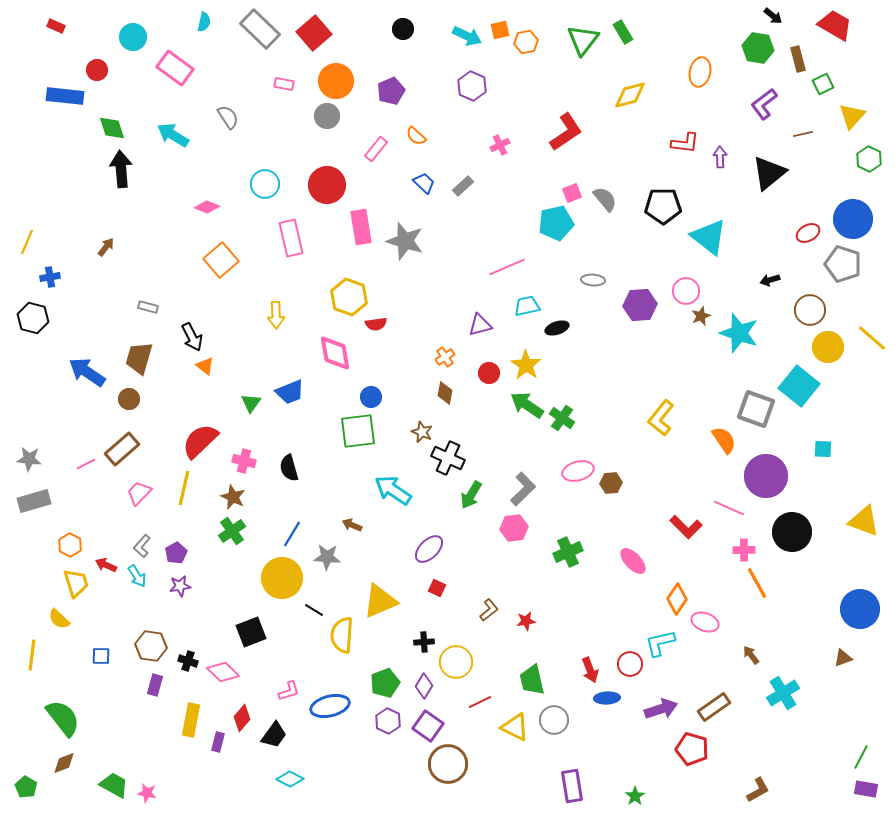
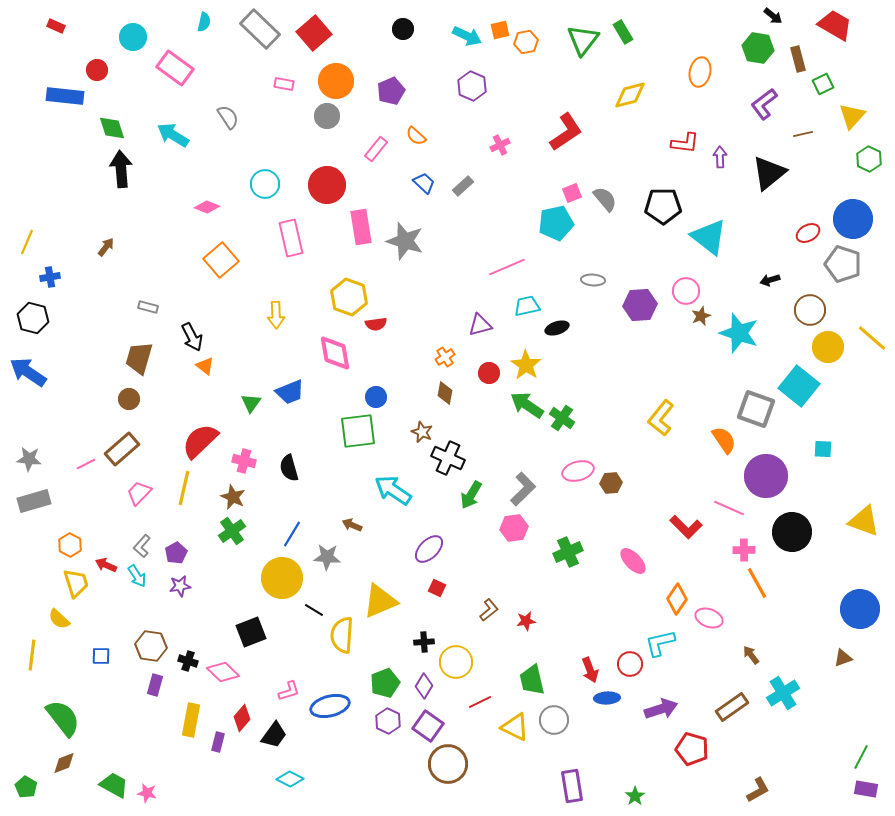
blue arrow at (87, 372): moved 59 px left
blue circle at (371, 397): moved 5 px right
pink ellipse at (705, 622): moved 4 px right, 4 px up
brown rectangle at (714, 707): moved 18 px right
